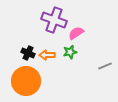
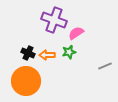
green star: moved 1 px left
